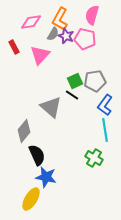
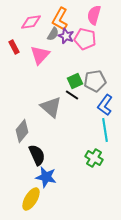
pink semicircle: moved 2 px right
gray diamond: moved 2 px left
